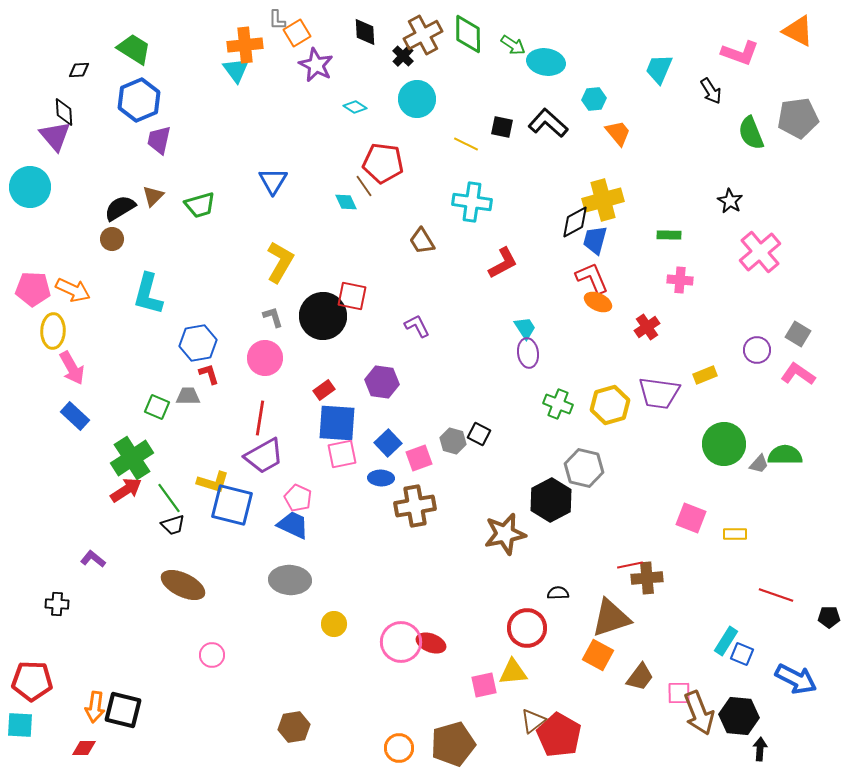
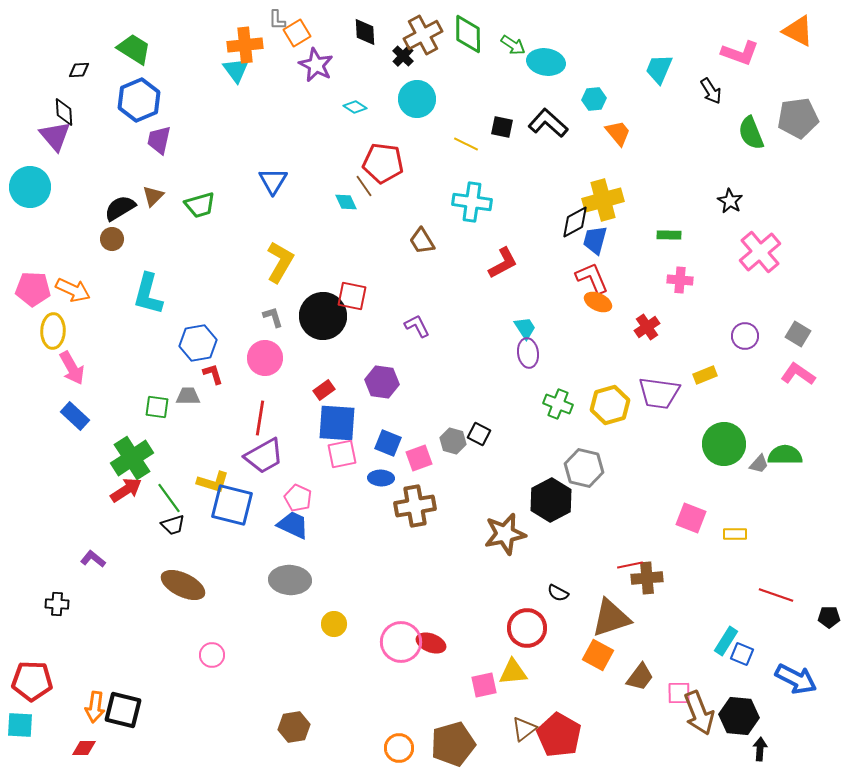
purple circle at (757, 350): moved 12 px left, 14 px up
red L-shape at (209, 374): moved 4 px right
green square at (157, 407): rotated 15 degrees counterclockwise
blue square at (388, 443): rotated 24 degrees counterclockwise
black semicircle at (558, 593): rotated 150 degrees counterclockwise
brown triangle at (533, 721): moved 9 px left, 8 px down
